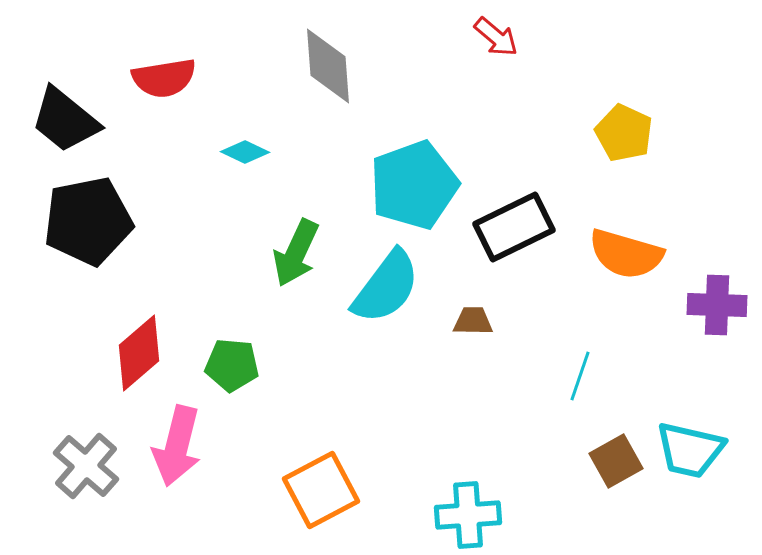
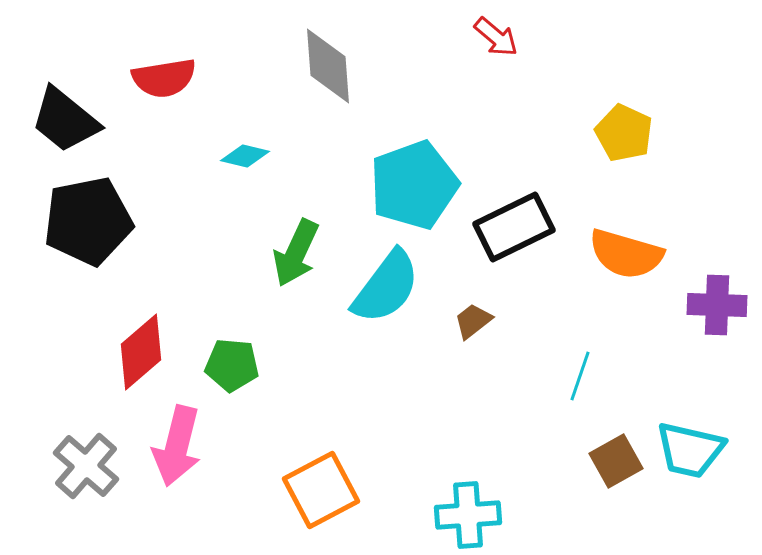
cyan diamond: moved 4 px down; rotated 12 degrees counterclockwise
brown trapezoid: rotated 39 degrees counterclockwise
red diamond: moved 2 px right, 1 px up
